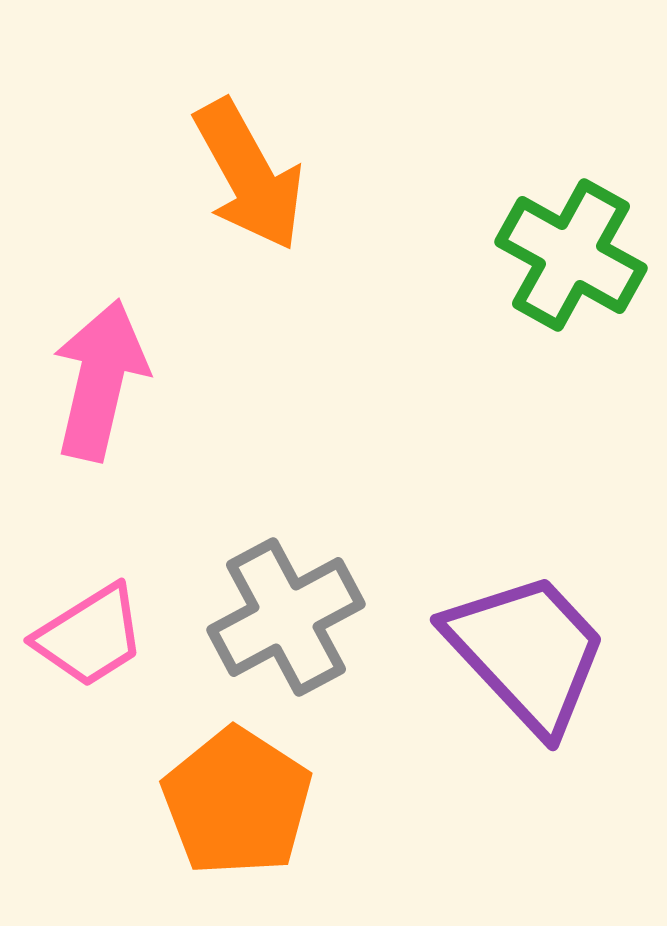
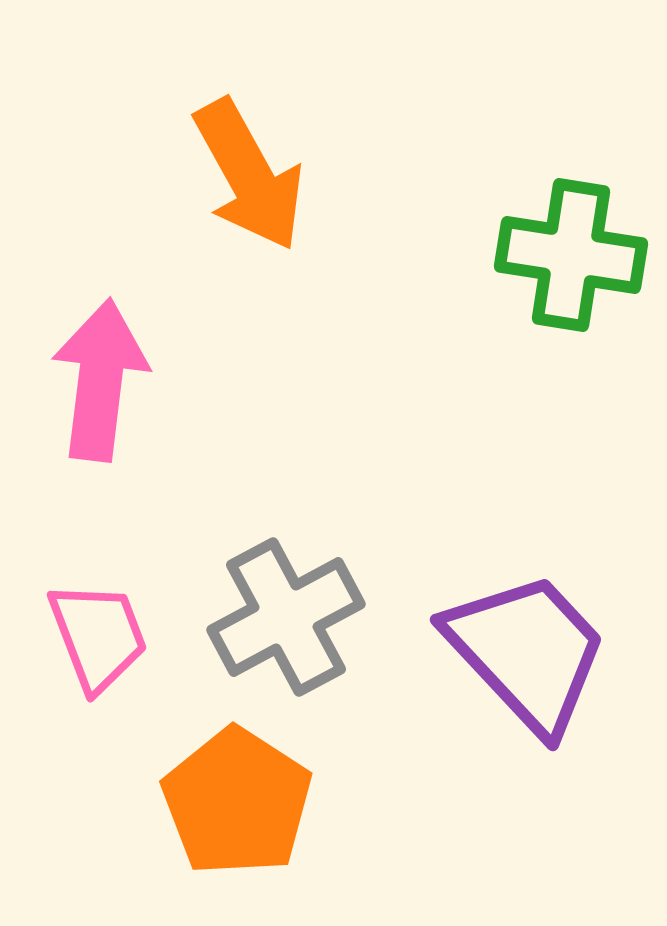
green cross: rotated 20 degrees counterclockwise
pink arrow: rotated 6 degrees counterclockwise
pink trapezoid: moved 8 px right; rotated 79 degrees counterclockwise
